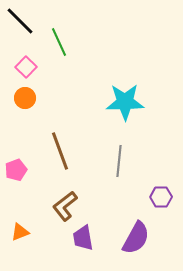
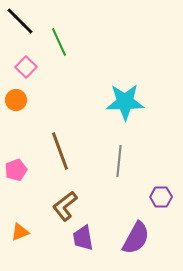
orange circle: moved 9 px left, 2 px down
